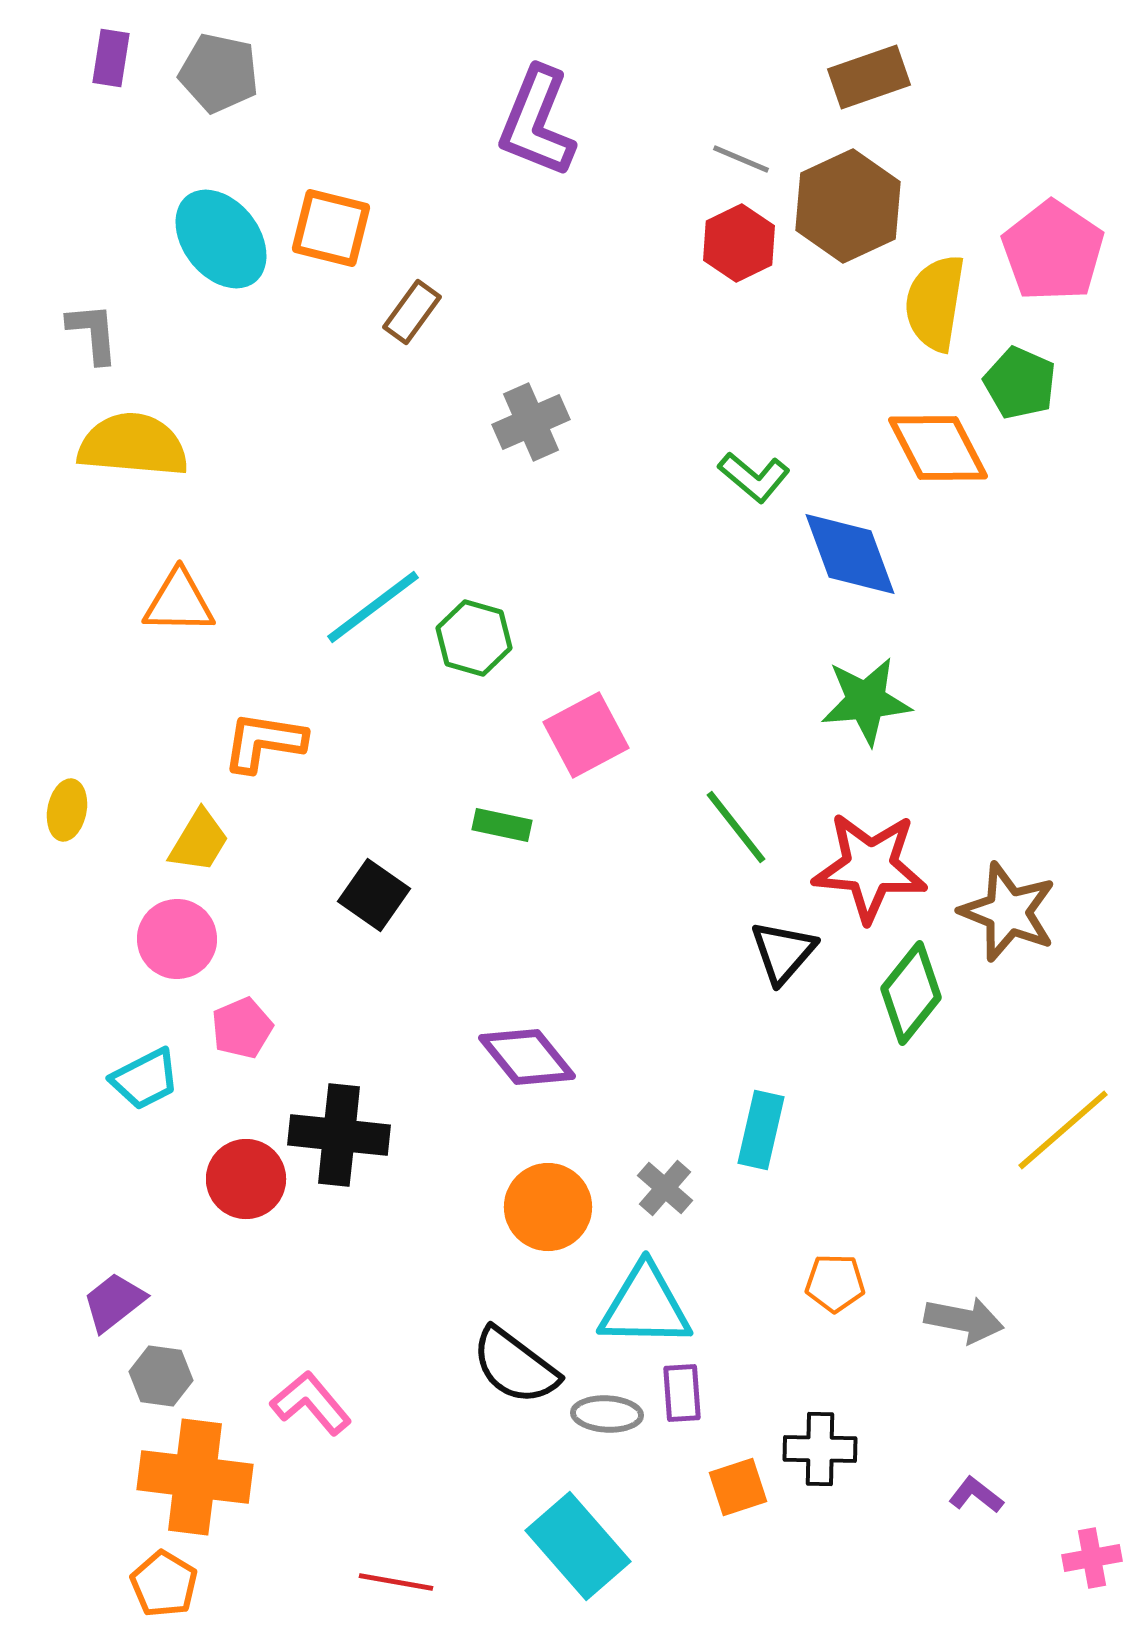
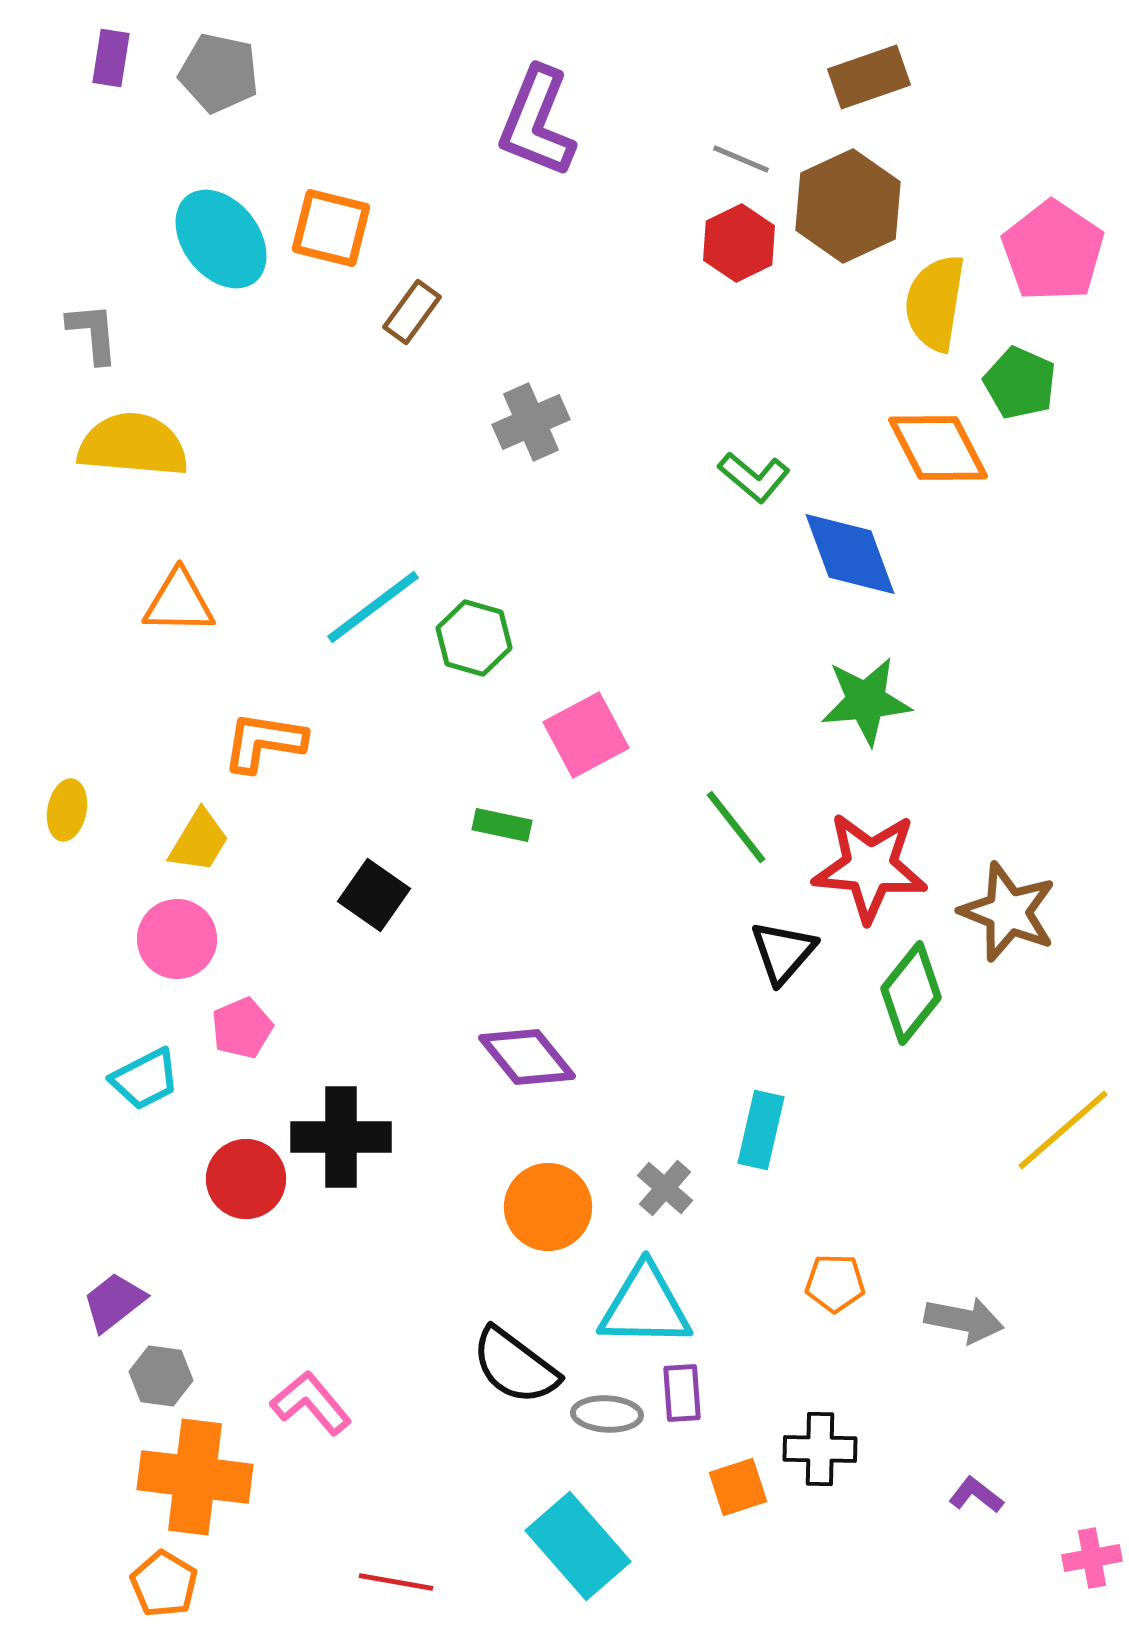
black cross at (339, 1135): moved 2 px right, 2 px down; rotated 6 degrees counterclockwise
